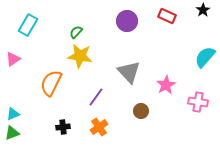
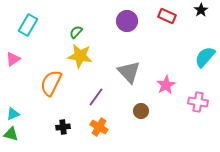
black star: moved 2 px left
orange cross: rotated 24 degrees counterclockwise
green triangle: moved 1 px left, 1 px down; rotated 35 degrees clockwise
